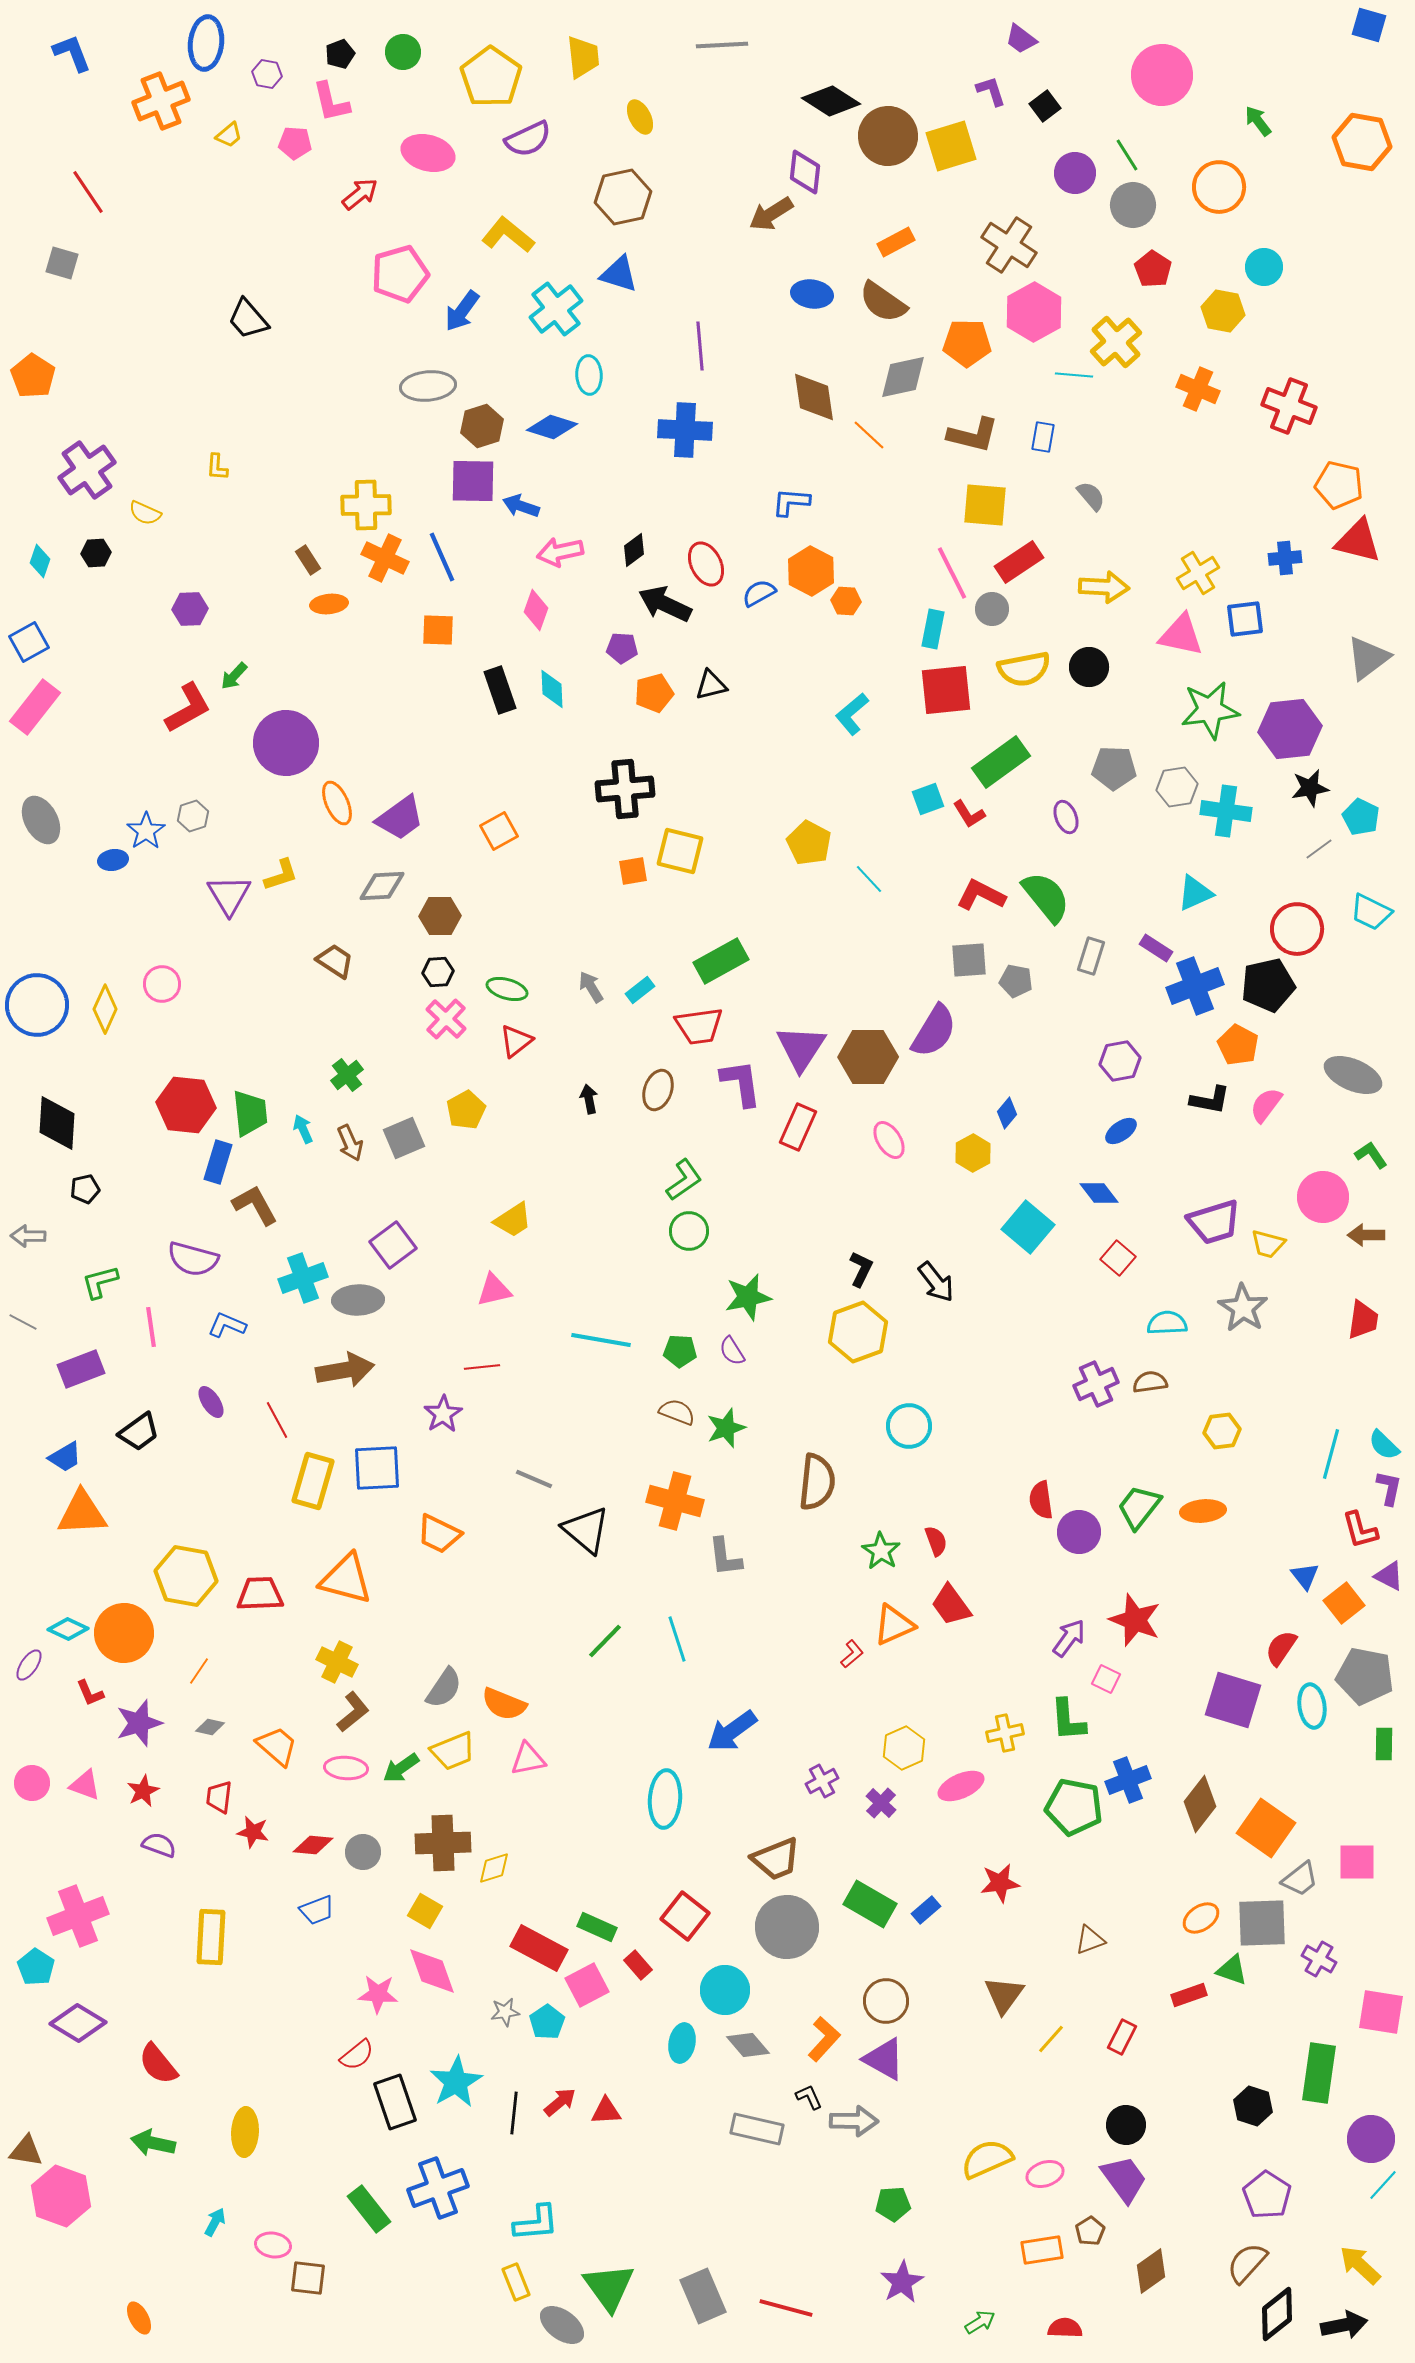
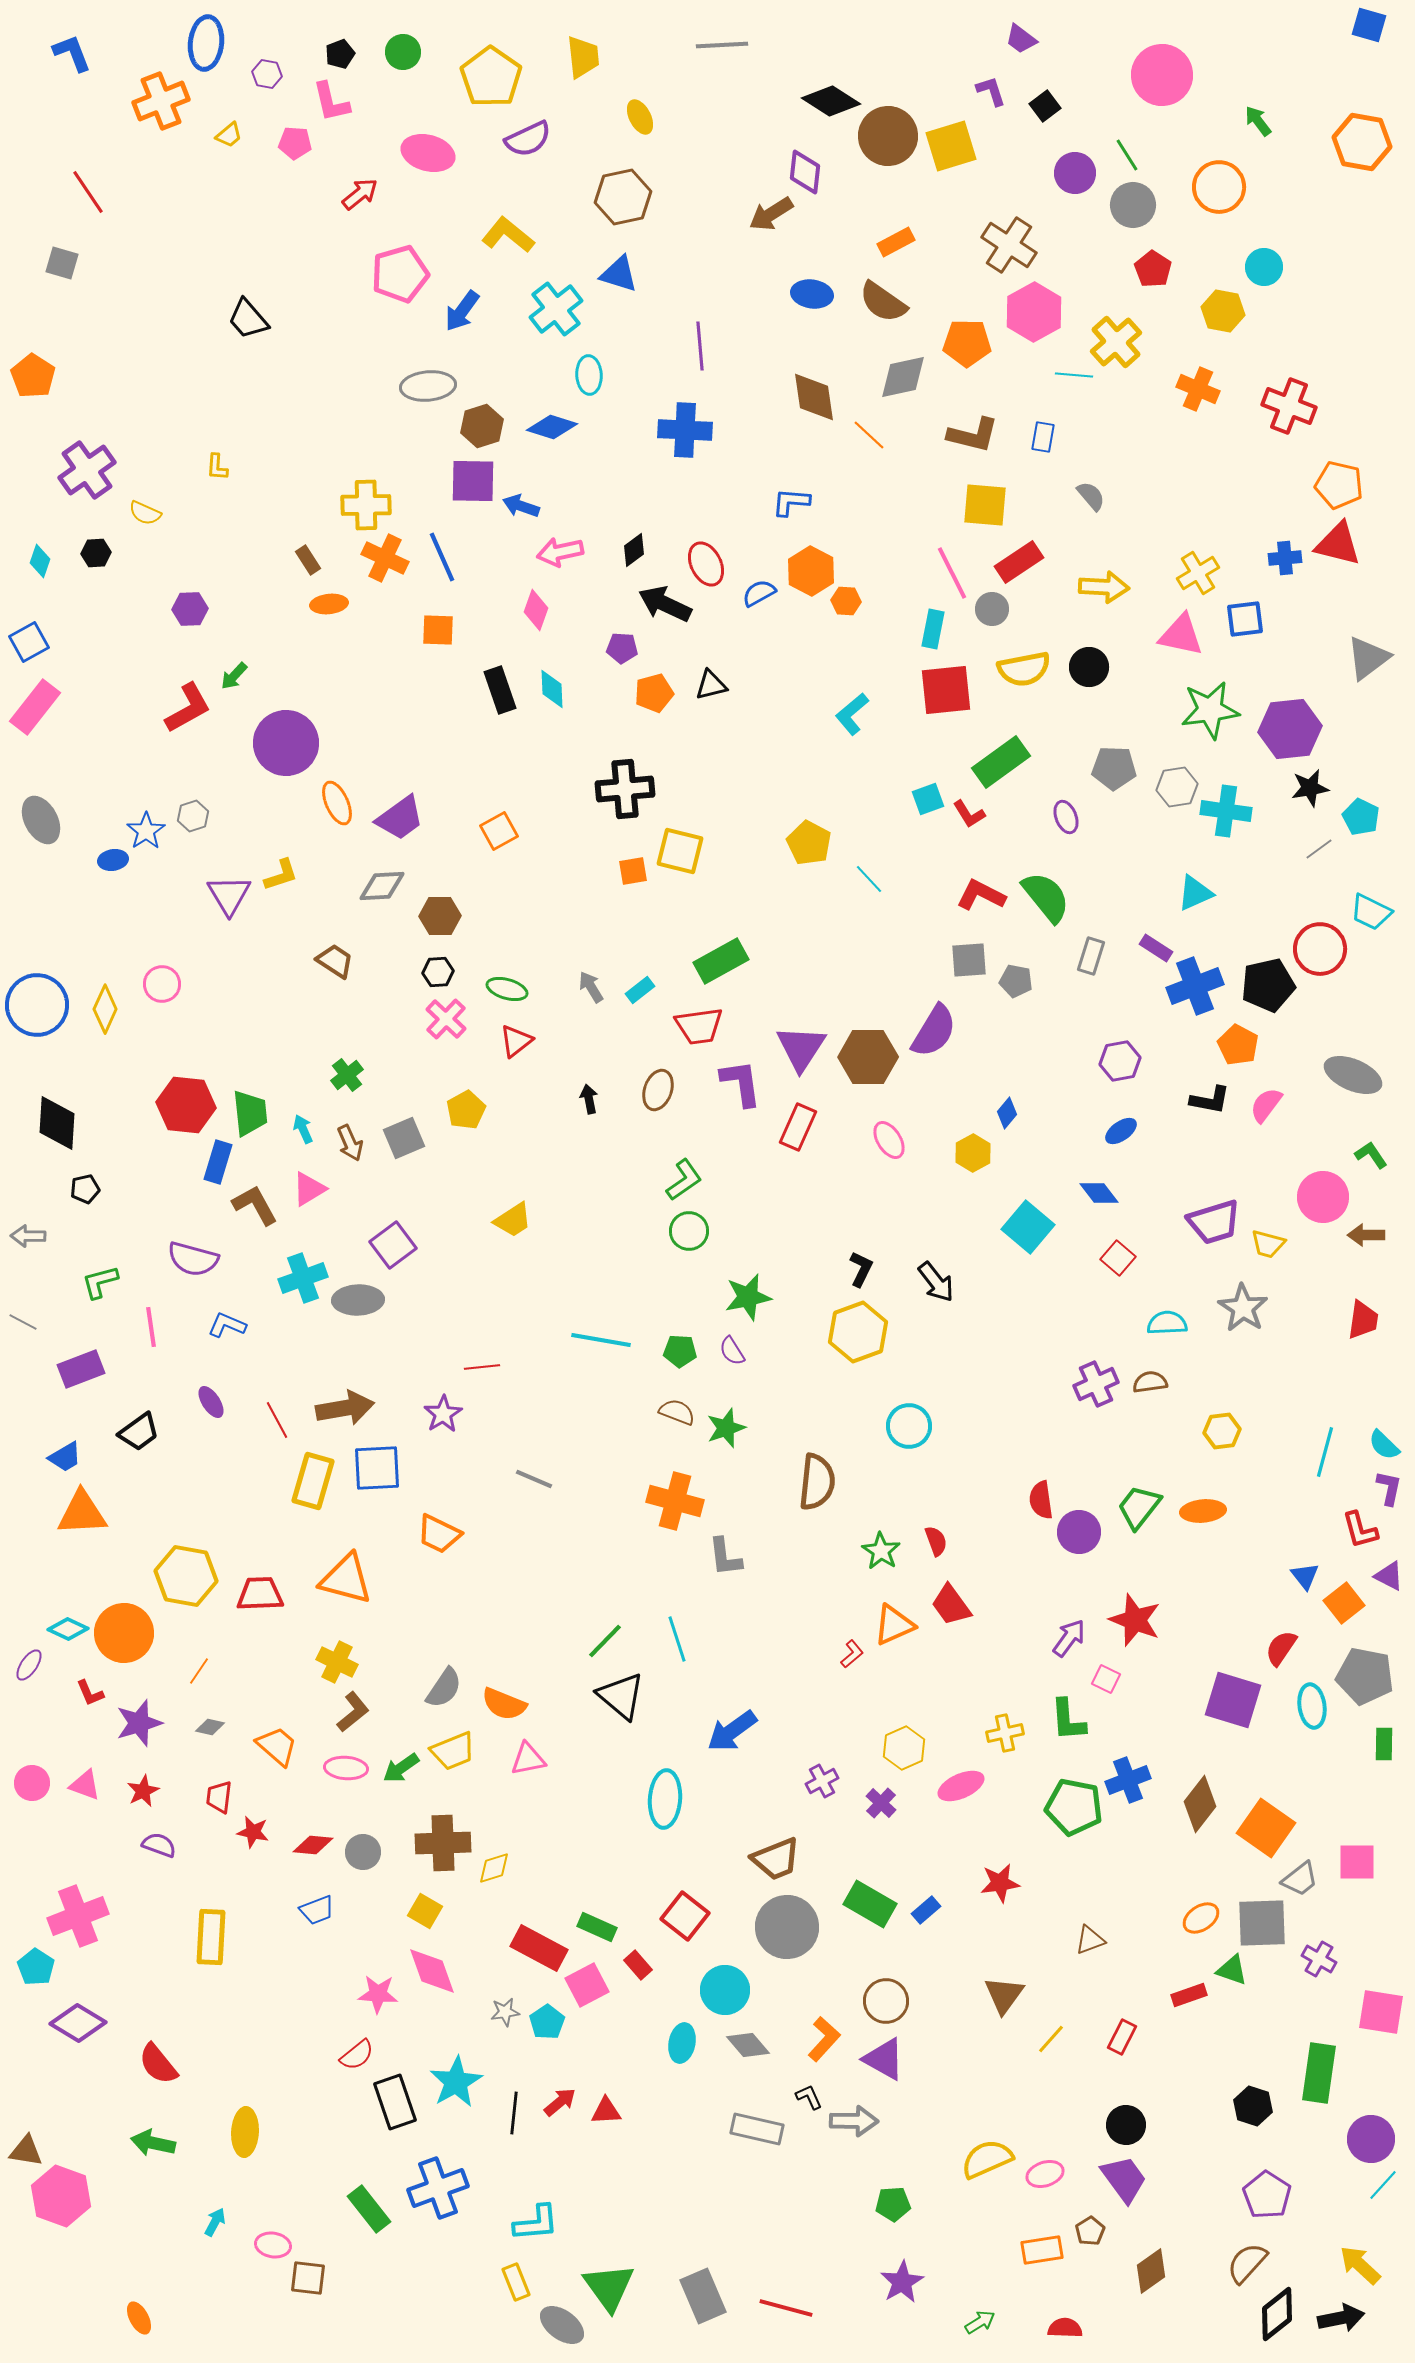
red triangle at (1358, 541): moved 20 px left, 3 px down
red circle at (1297, 929): moved 23 px right, 20 px down
pink triangle at (494, 1290): moved 185 px left, 101 px up; rotated 18 degrees counterclockwise
brown arrow at (345, 1370): moved 38 px down
cyan line at (1331, 1454): moved 6 px left, 2 px up
black triangle at (586, 1530): moved 35 px right, 166 px down
black arrow at (1344, 2325): moved 3 px left, 7 px up
